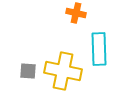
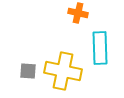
orange cross: moved 2 px right
cyan rectangle: moved 1 px right, 1 px up
